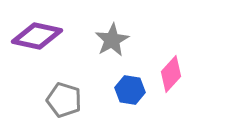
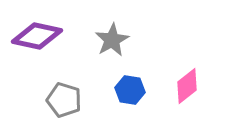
pink diamond: moved 16 px right, 12 px down; rotated 9 degrees clockwise
